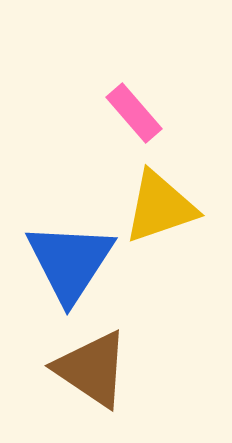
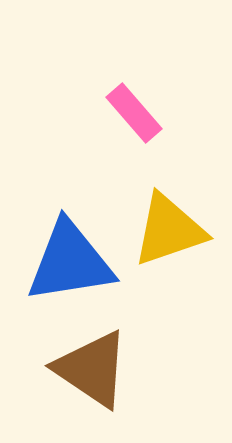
yellow triangle: moved 9 px right, 23 px down
blue triangle: rotated 48 degrees clockwise
